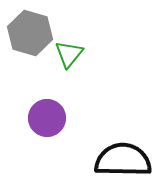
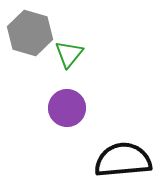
purple circle: moved 20 px right, 10 px up
black semicircle: rotated 6 degrees counterclockwise
